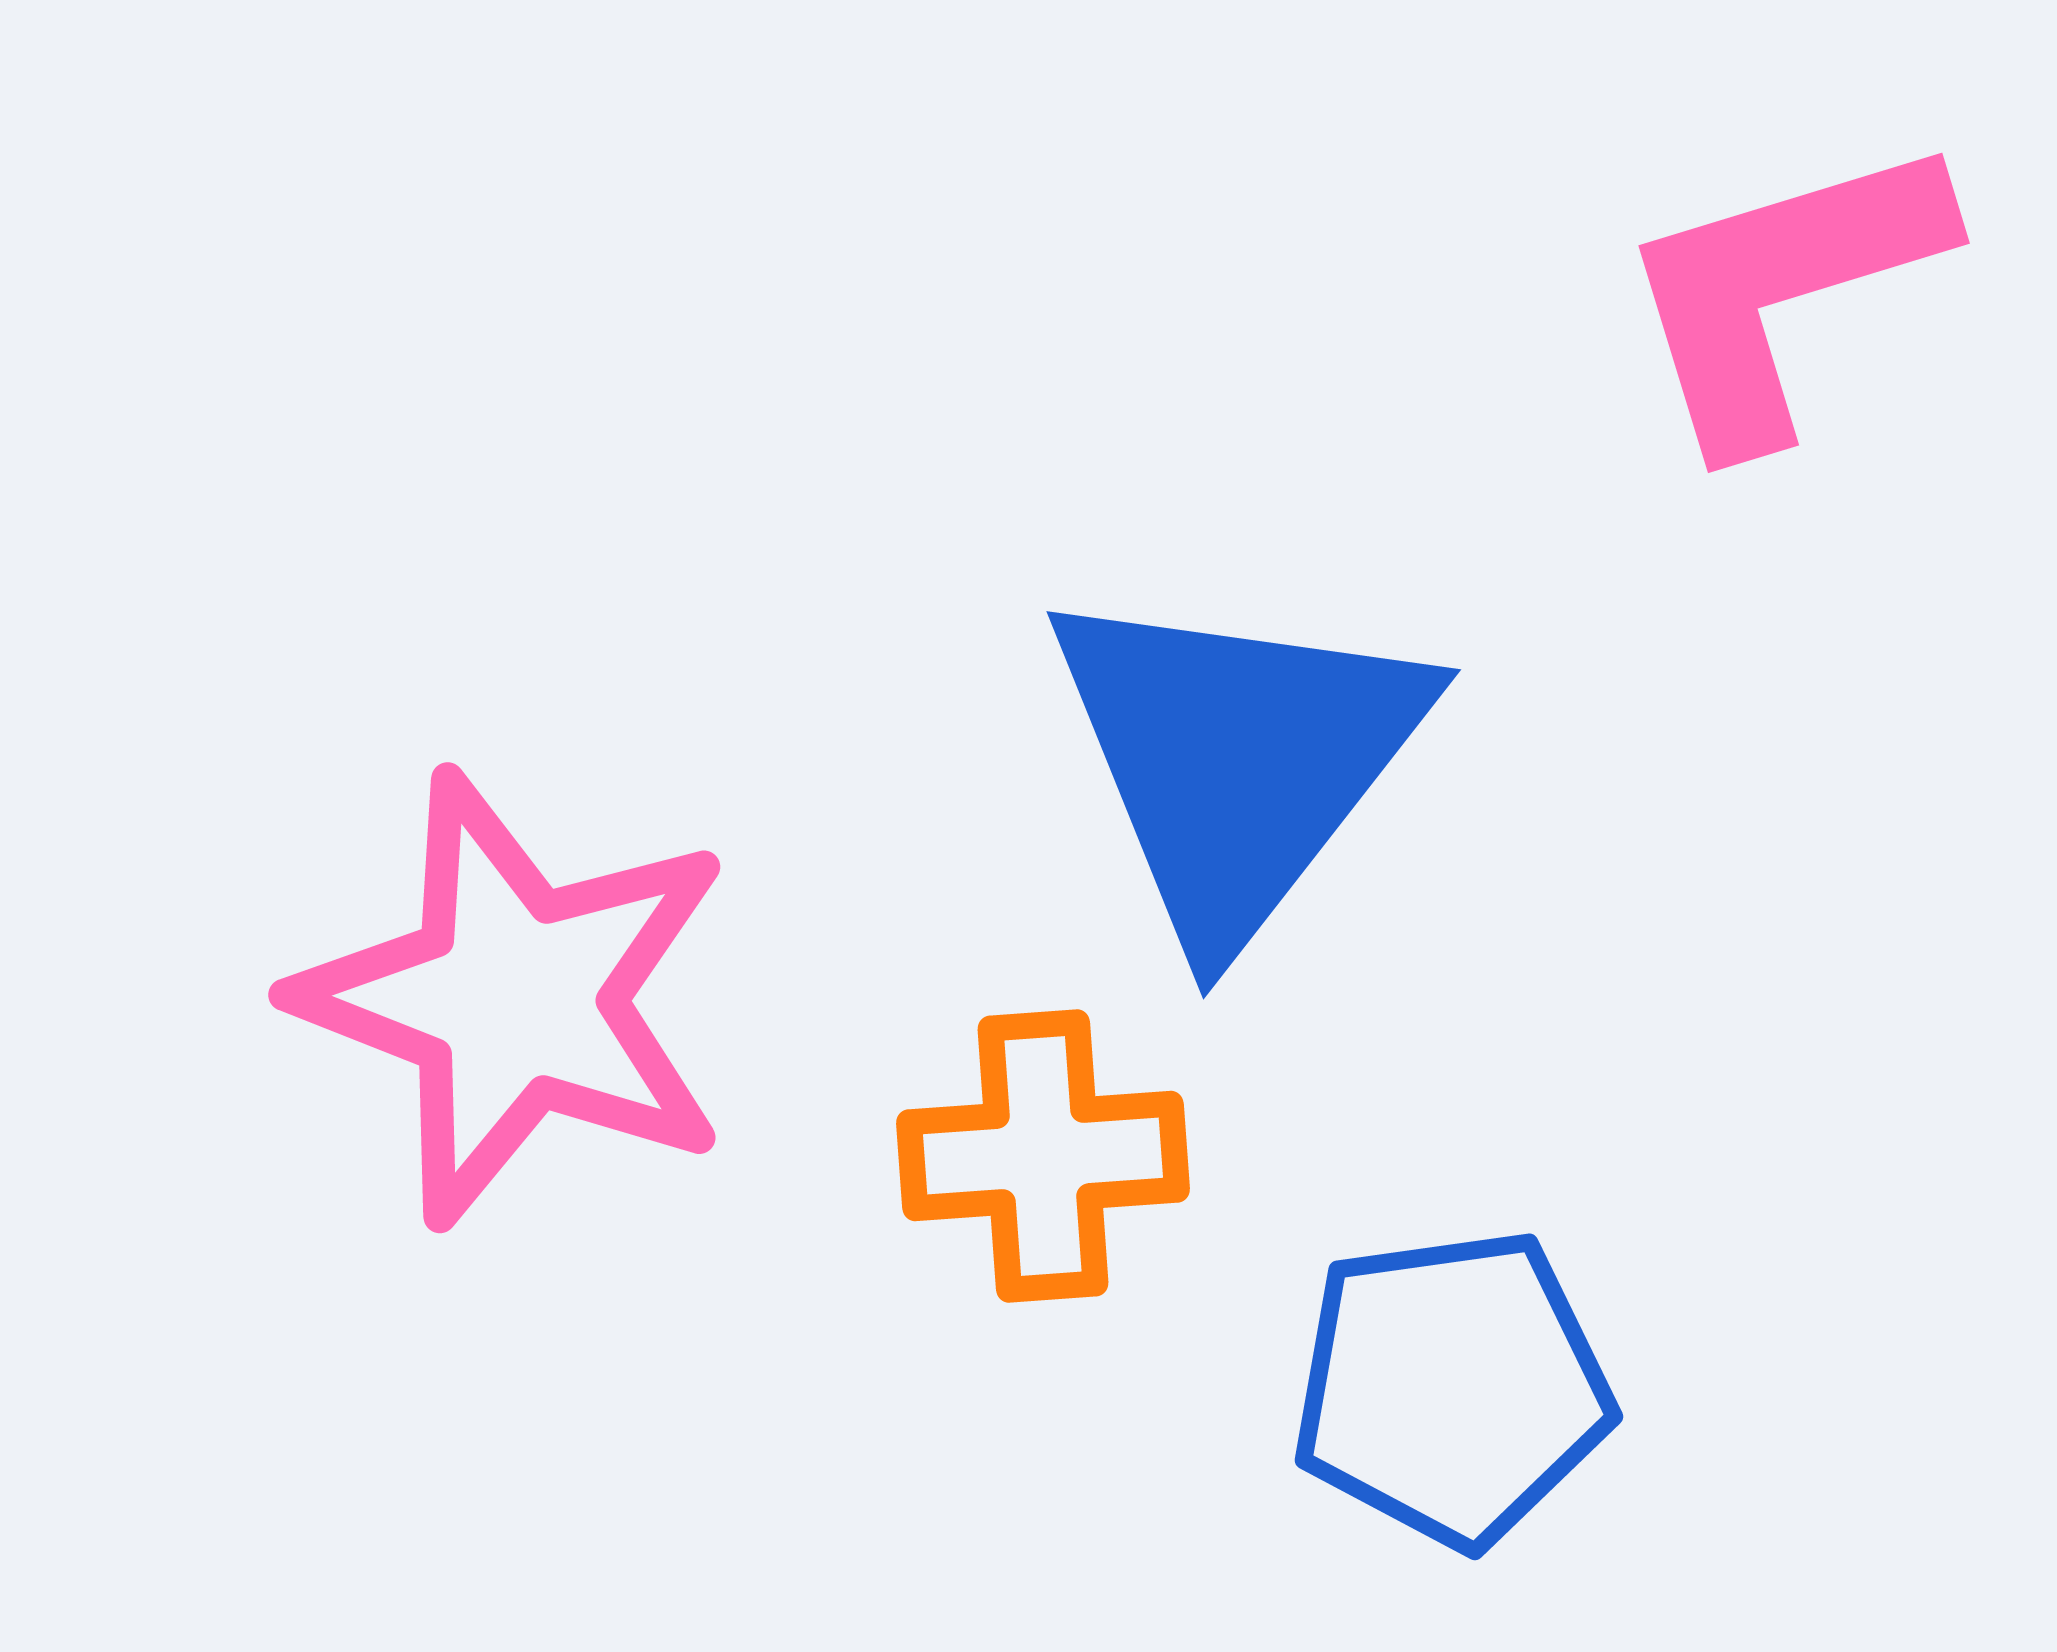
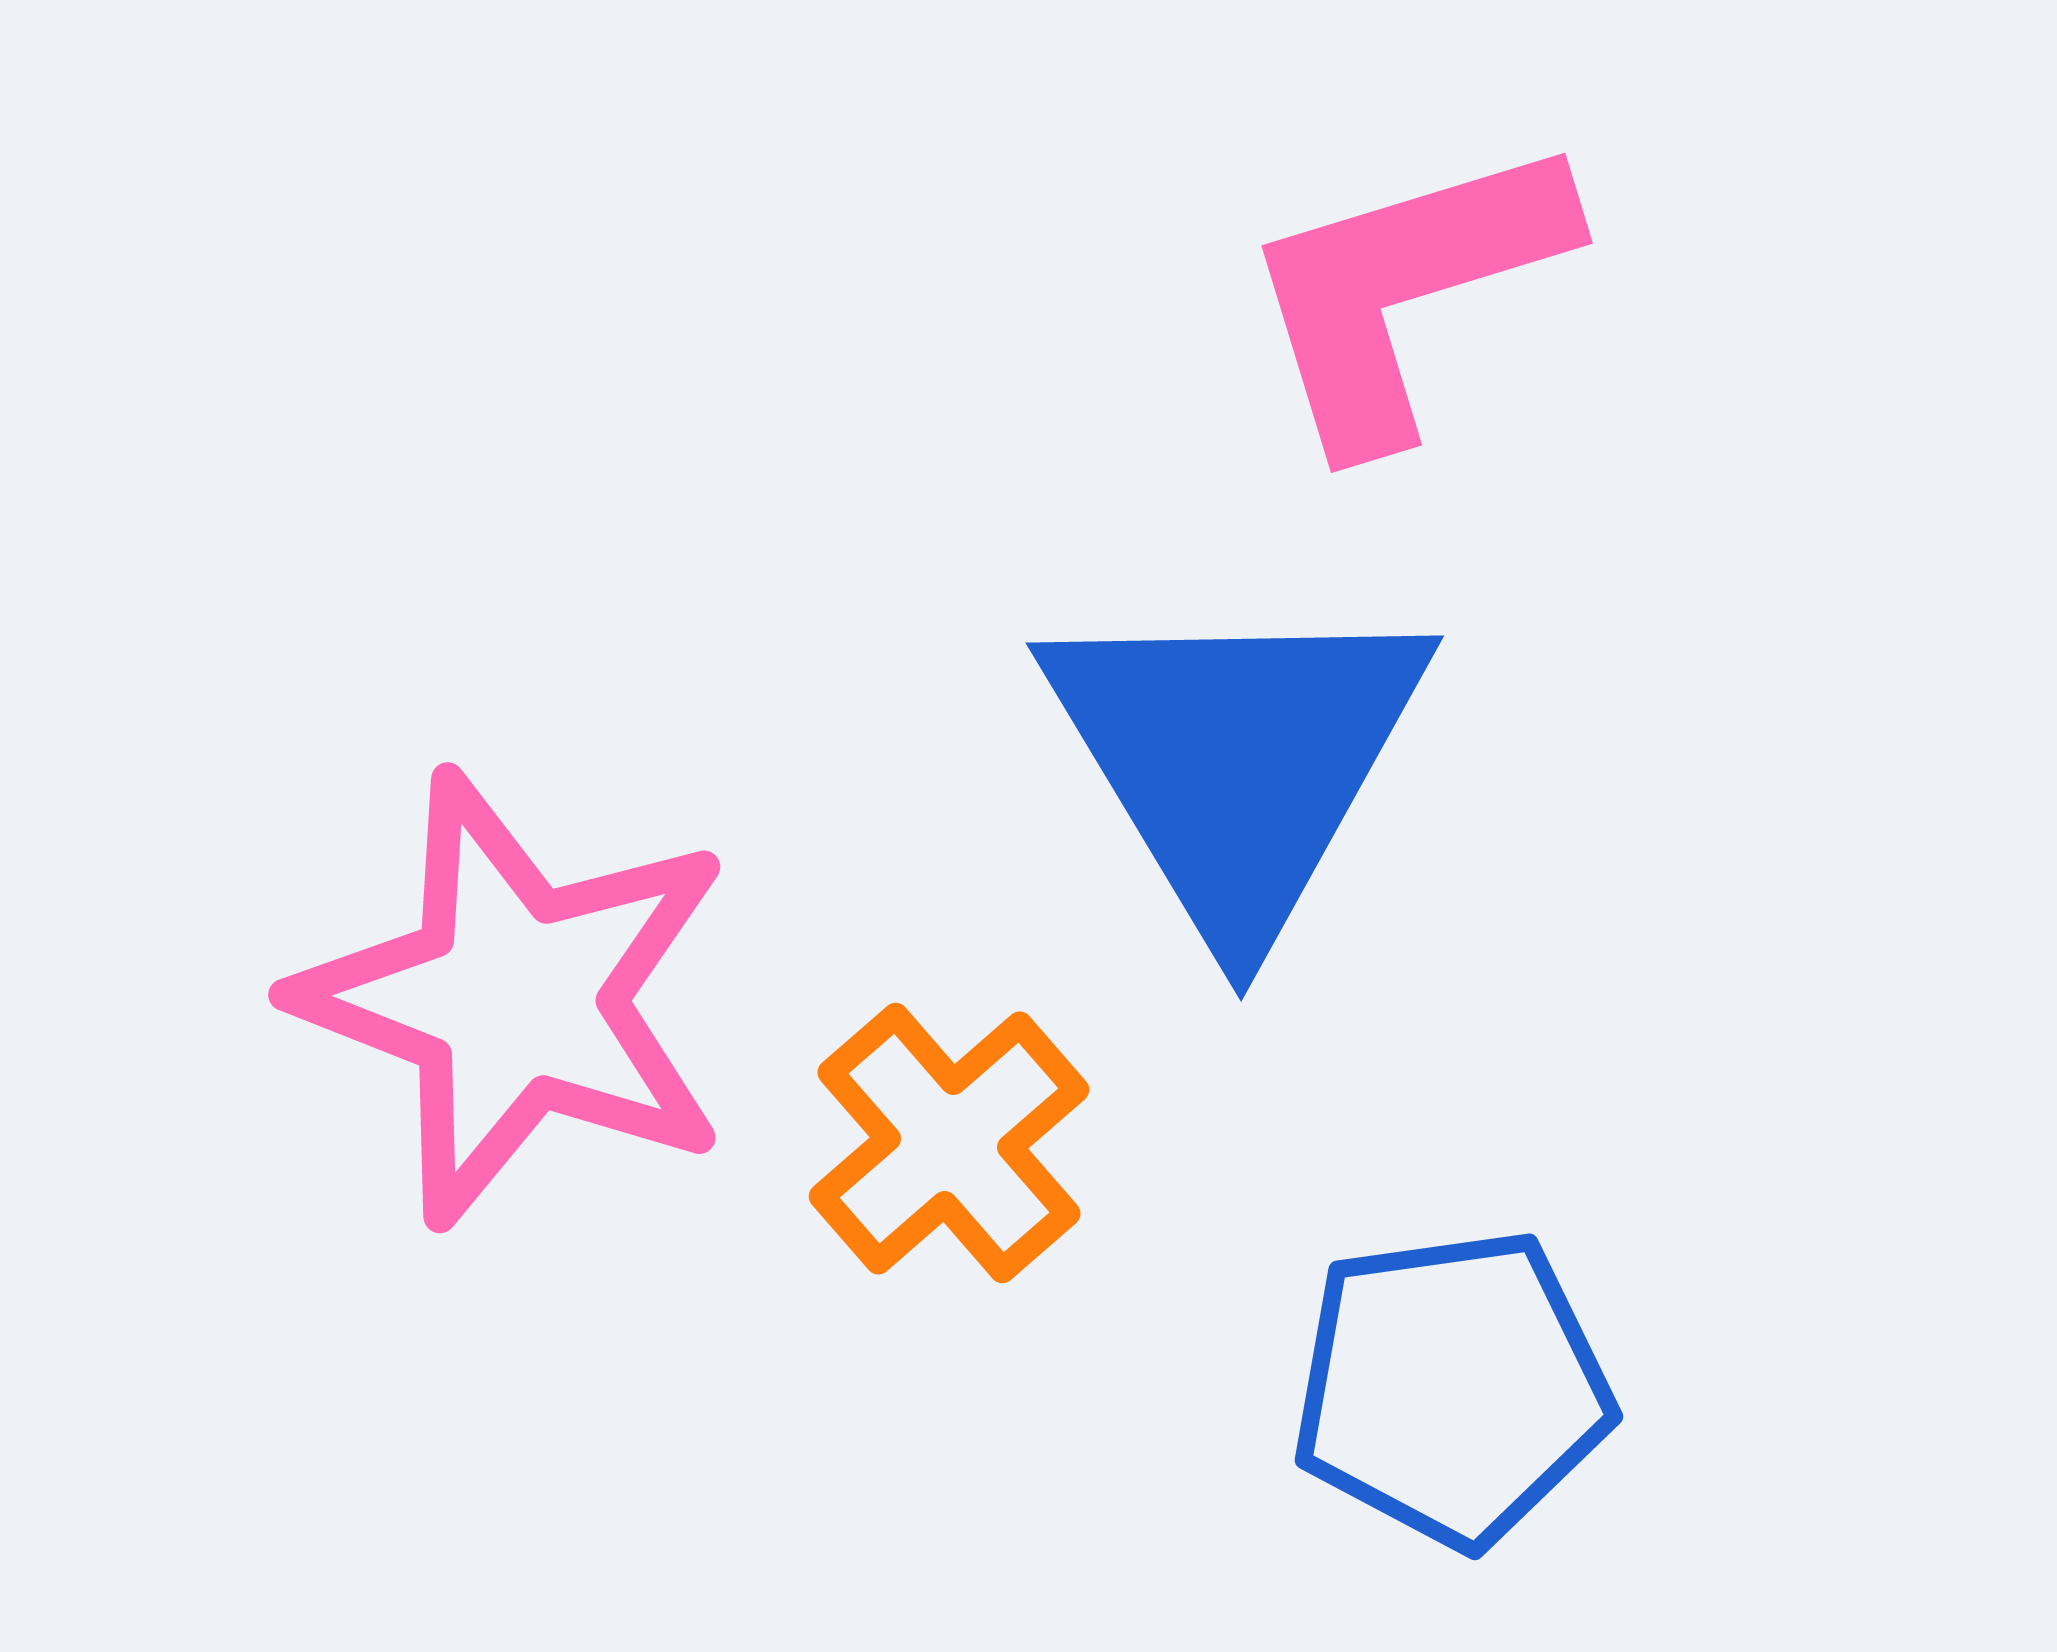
pink L-shape: moved 377 px left
blue triangle: rotated 9 degrees counterclockwise
orange cross: moved 94 px left, 13 px up; rotated 37 degrees counterclockwise
